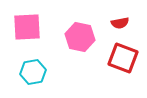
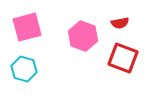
pink square: rotated 12 degrees counterclockwise
pink hexagon: moved 3 px right, 1 px up; rotated 8 degrees clockwise
cyan hexagon: moved 9 px left, 3 px up; rotated 25 degrees clockwise
